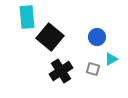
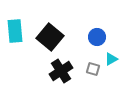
cyan rectangle: moved 12 px left, 14 px down
